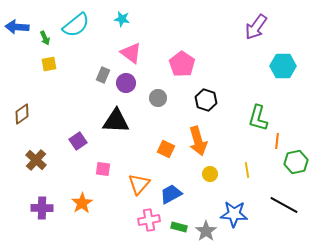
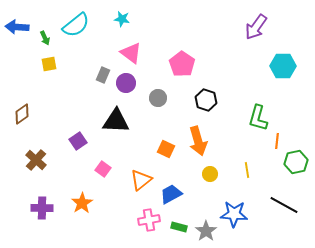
pink square: rotated 28 degrees clockwise
orange triangle: moved 2 px right, 4 px up; rotated 10 degrees clockwise
